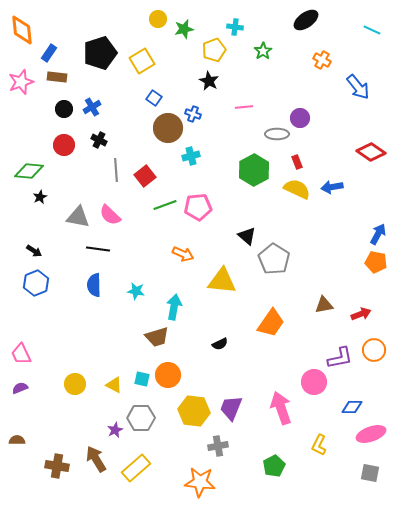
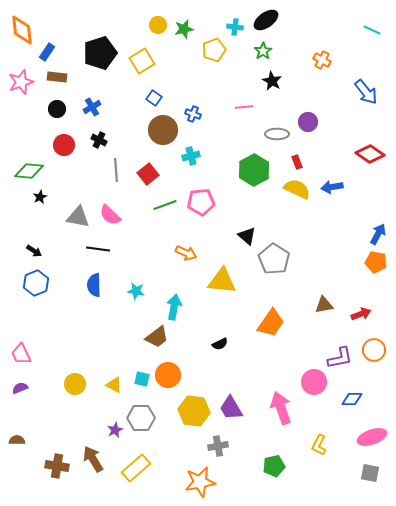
yellow circle at (158, 19): moved 6 px down
black ellipse at (306, 20): moved 40 px left
blue rectangle at (49, 53): moved 2 px left, 1 px up
black star at (209, 81): moved 63 px right
blue arrow at (358, 87): moved 8 px right, 5 px down
black circle at (64, 109): moved 7 px left
purple circle at (300, 118): moved 8 px right, 4 px down
brown circle at (168, 128): moved 5 px left, 2 px down
red diamond at (371, 152): moved 1 px left, 2 px down
red square at (145, 176): moved 3 px right, 2 px up
pink pentagon at (198, 207): moved 3 px right, 5 px up
orange arrow at (183, 254): moved 3 px right, 1 px up
brown trapezoid at (157, 337): rotated 20 degrees counterclockwise
blue diamond at (352, 407): moved 8 px up
purple trapezoid at (231, 408): rotated 52 degrees counterclockwise
pink ellipse at (371, 434): moved 1 px right, 3 px down
brown arrow at (96, 459): moved 3 px left
green pentagon at (274, 466): rotated 15 degrees clockwise
orange star at (200, 482): rotated 16 degrees counterclockwise
